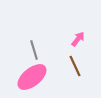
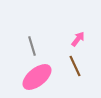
gray line: moved 2 px left, 4 px up
pink ellipse: moved 5 px right
